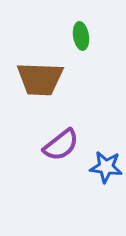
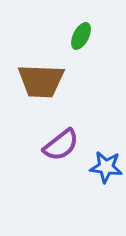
green ellipse: rotated 36 degrees clockwise
brown trapezoid: moved 1 px right, 2 px down
